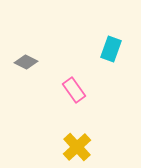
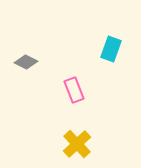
pink rectangle: rotated 15 degrees clockwise
yellow cross: moved 3 px up
